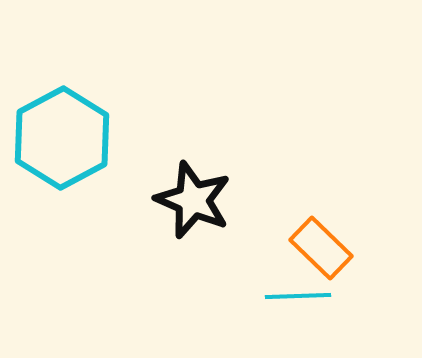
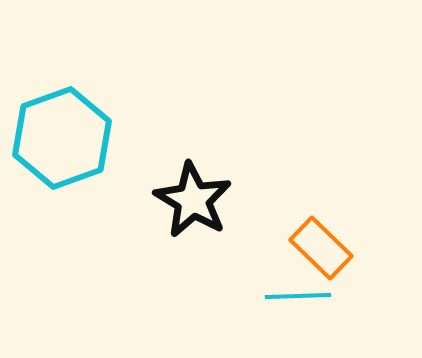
cyan hexagon: rotated 8 degrees clockwise
black star: rotated 8 degrees clockwise
